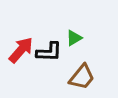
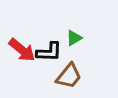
red arrow: moved 1 px right; rotated 88 degrees clockwise
brown trapezoid: moved 13 px left, 1 px up
